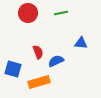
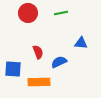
blue semicircle: moved 3 px right, 1 px down
blue square: rotated 12 degrees counterclockwise
orange rectangle: rotated 15 degrees clockwise
